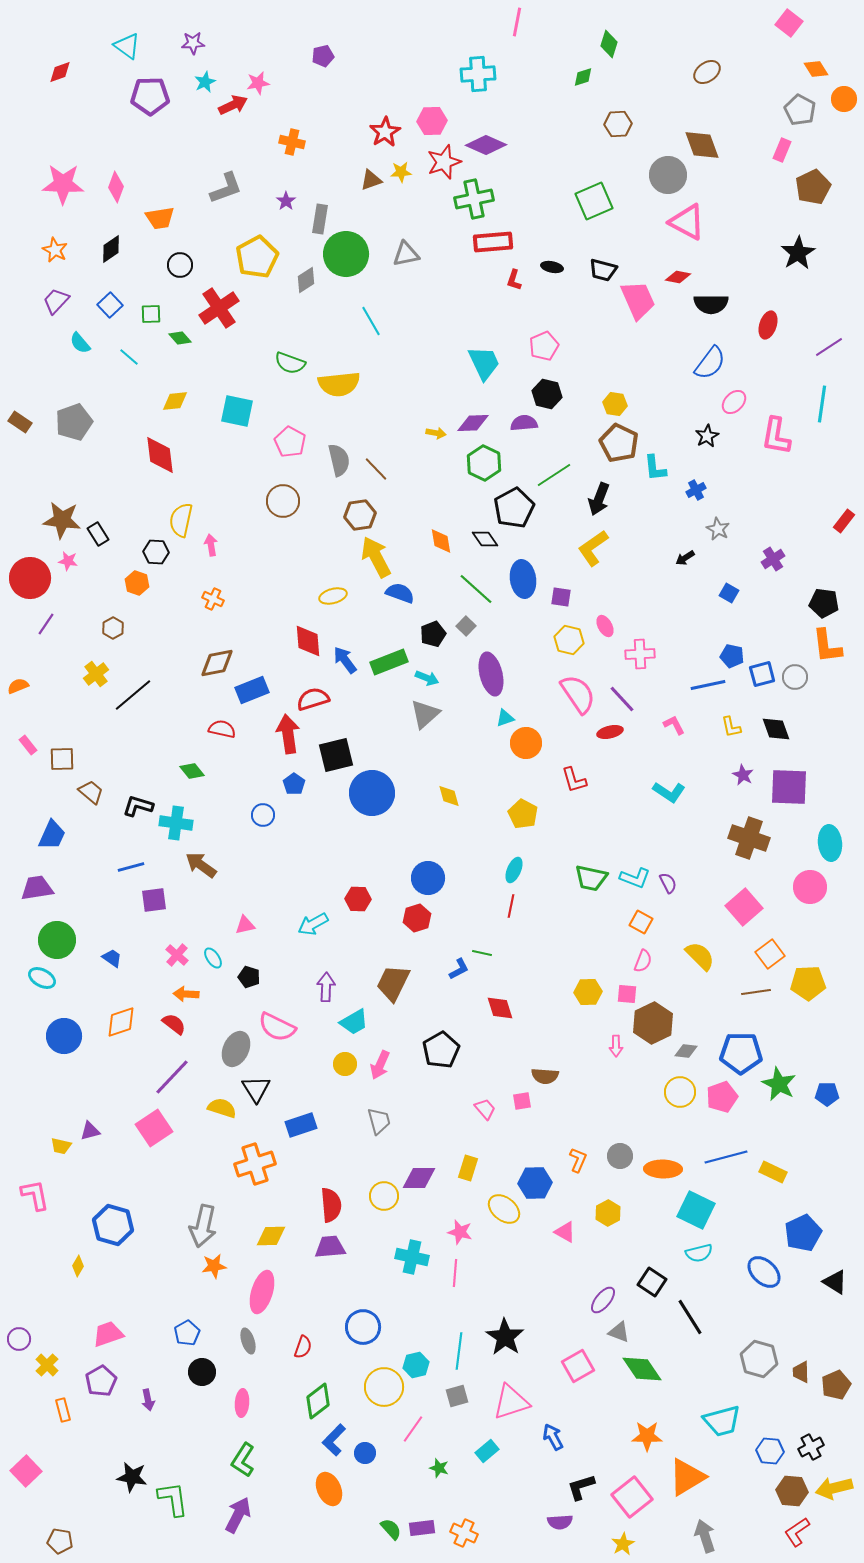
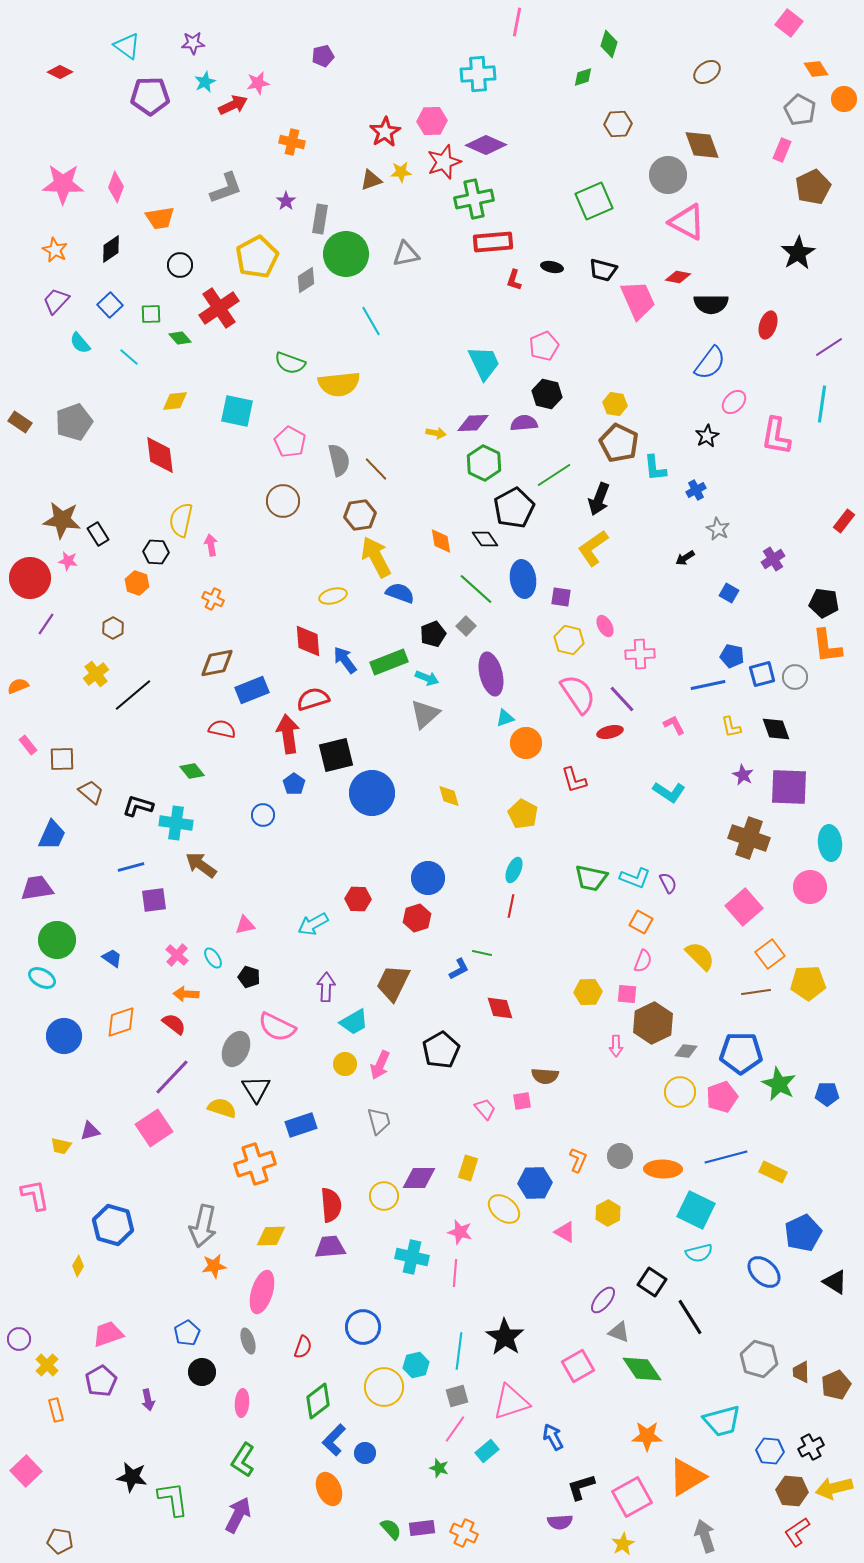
red diamond at (60, 72): rotated 45 degrees clockwise
orange rectangle at (63, 1410): moved 7 px left
pink line at (413, 1429): moved 42 px right
pink square at (632, 1497): rotated 9 degrees clockwise
